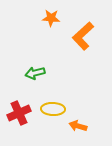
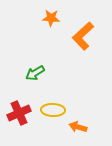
green arrow: rotated 18 degrees counterclockwise
yellow ellipse: moved 1 px down
orange arrow: moved 1 px down
